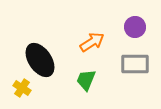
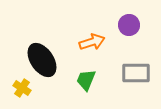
purple circle: moved 6 px left, 2 px up
orange arrow: rotated 15 degrees clockwise
black ellipse: moved 2 px right
gray rectangle: moved 1 px right, 9 px down
